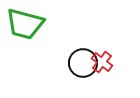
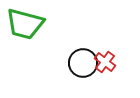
red cross: moved 3 px right
